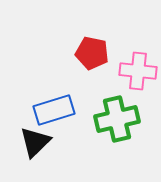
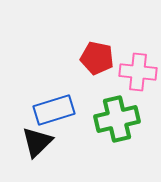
red pentagon: moved 5 px right, 5 px down
pink cross: moved 1 px down
black triangle: moved 2 px right
